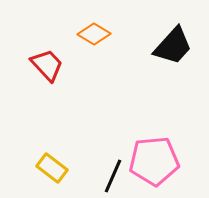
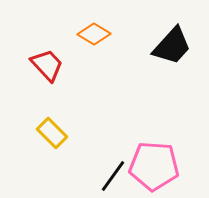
black trapezoid: moved 1 px left
pink pentagon: moved 5 px down; rotated 9 degrees clockwise
yellow rectangle: moved 35 px up; rotated 8 degrees clockwise
black line: rotated 12 degrees clockwise
